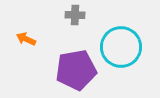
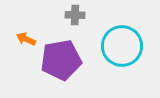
cyan circle: moved 1 px right, 1 px up
purple pentagon: moved 15 px left, 10 px up
